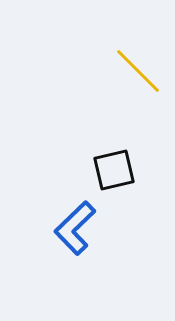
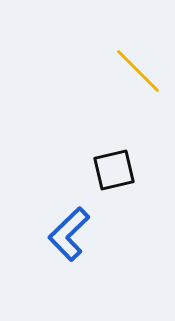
blue L-shape: moved 6 px left, 6 px down
